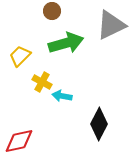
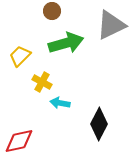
cyan arrow: moved 2 px left, 7 px down
